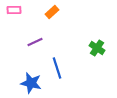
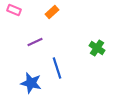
pink rectangle: rotated 24 degrees clockwise
